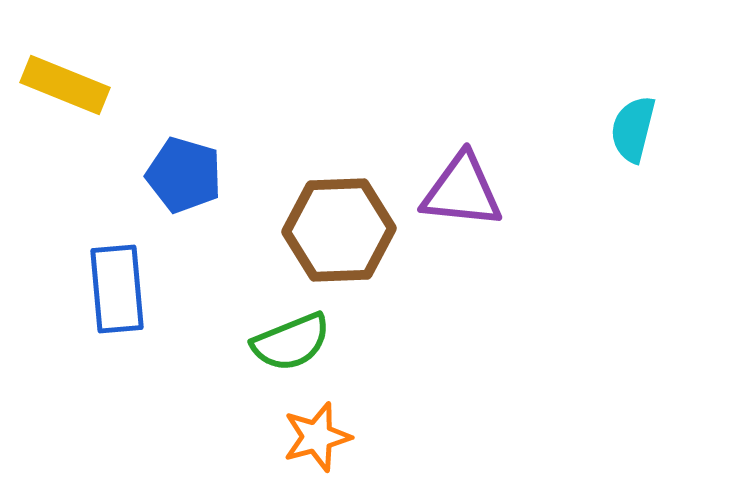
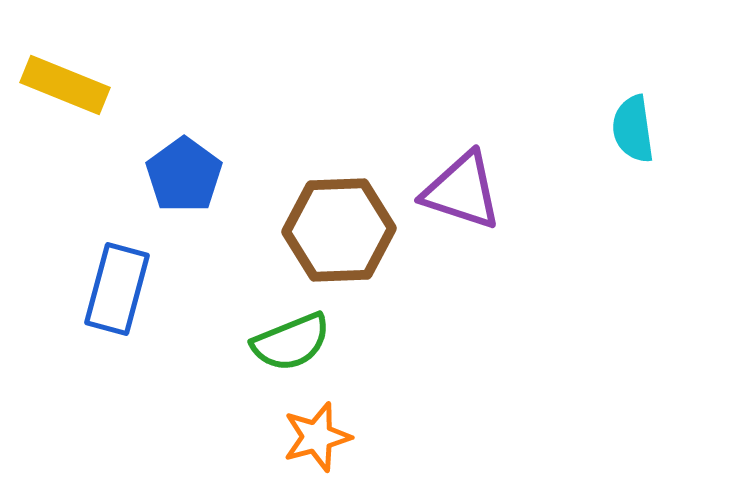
cyan semicircle: rotated 22 degrees counterclockwise
blue pentagon: rotated 20 degrees clockwise
purple triangle: rotated 12 degrees clockwise
blue rectangle: rotated 20 degrees clockwise
